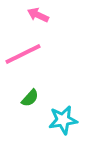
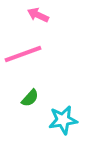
pink line: rotated 6 degrees clockwise
